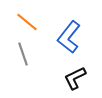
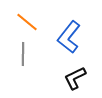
gray line: rotated 20 degrees clockwise
